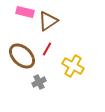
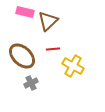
brown triangle: rotated 10 degrees counterclockwise
red line: moved 6 px right; rotated 56 degrees clockwise
gray cross: moved 8 px left, 1 px down
